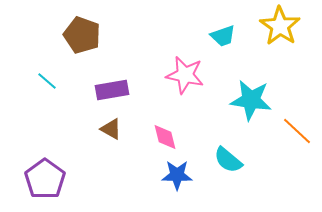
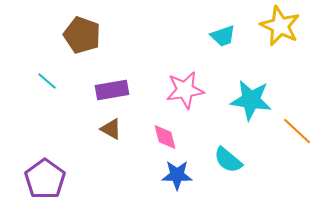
yellow star: rotated 9 degrees counterclockwise
pink star: moved 15 px down; rotated 21 degrees counterclockwise
